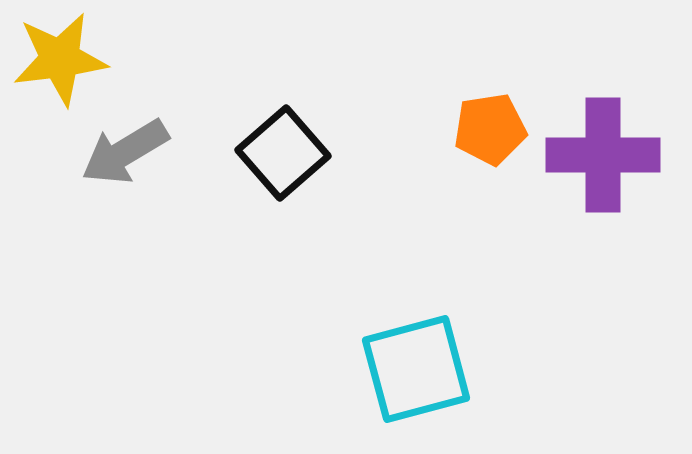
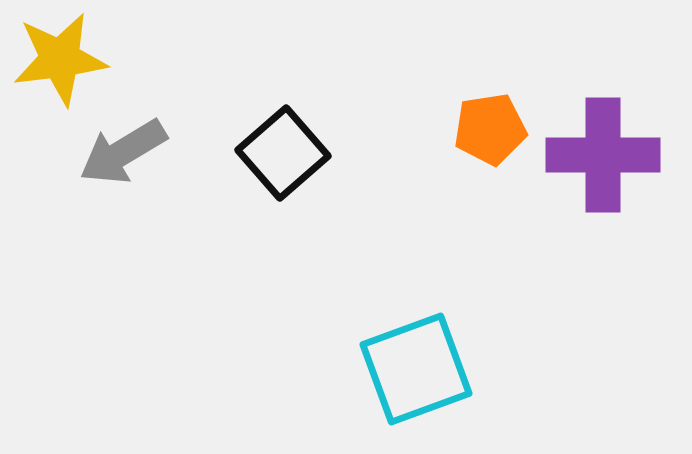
gray arrow: moved 2 px left
cyan square: rotated 5 degrees counterclockwise
